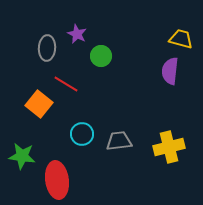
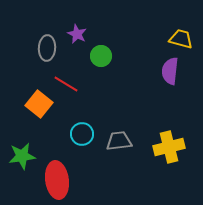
green star: rotated 16 degrees counterclockwise
